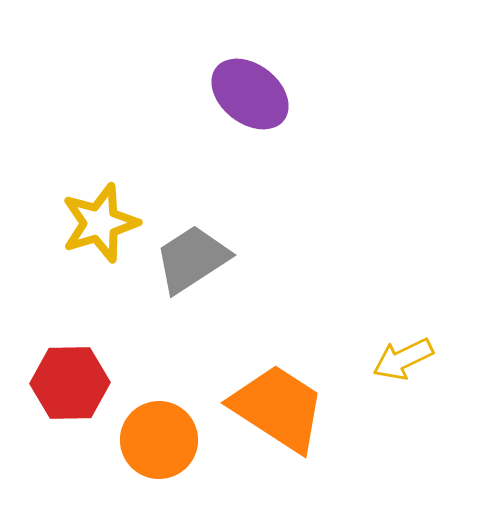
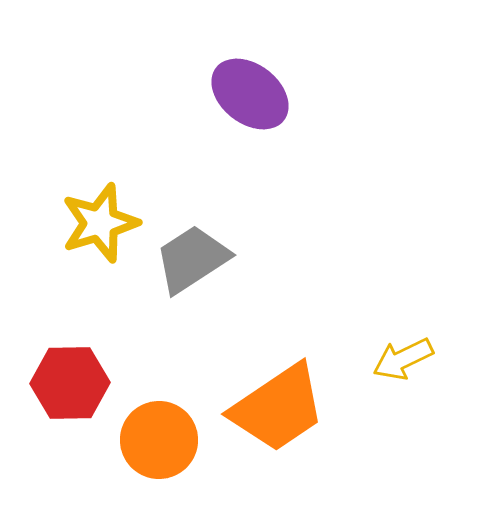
orange trapezoid: rotated 113 degrees clockwise
